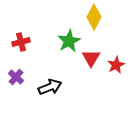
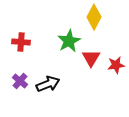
red cross: rotated 18 degrees clockwise
red star: rotated 18 degrees clockwise
purple cross: moved 4 px right, 4 px down
black arrow: moved 2 px left, 3 px up
